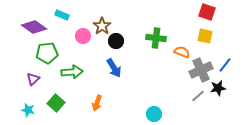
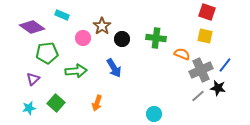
purple diamond: moved 2 px left
pink circle: moved 2 px down
black circle: moved 6 px right, 2 px up
orange semicircle: moved 2 px down
green arrow: moved 4 px right, 1 px up
black star: rotated 21 degrees clockwise
cyan star: moved 1 px right, 2 px up; rotated 24 degrees counterclockwise
